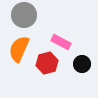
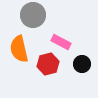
gray circle: moved 9 px right
orange semicircle: rotated 36 degrees counterclockwise
red hexagon: moved 1 px right, 1 px down
